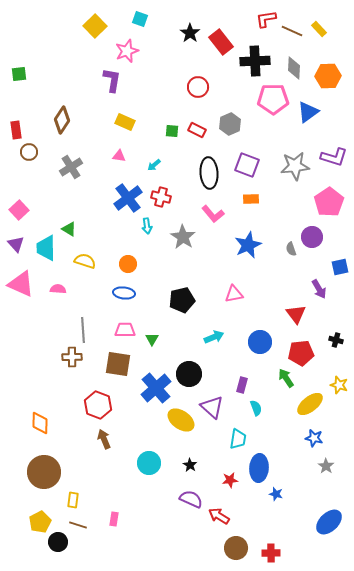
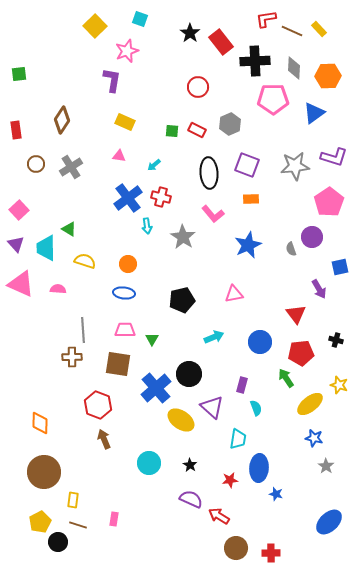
blue triangle at (308, 112): moved 6 px right, 1 px down
brown circle at (29, 152): moved 7 px right, 12 px down
